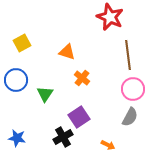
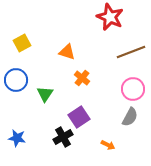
brown line: moved 3 px right, 3 px up; rotated 76 degrees clockwise
